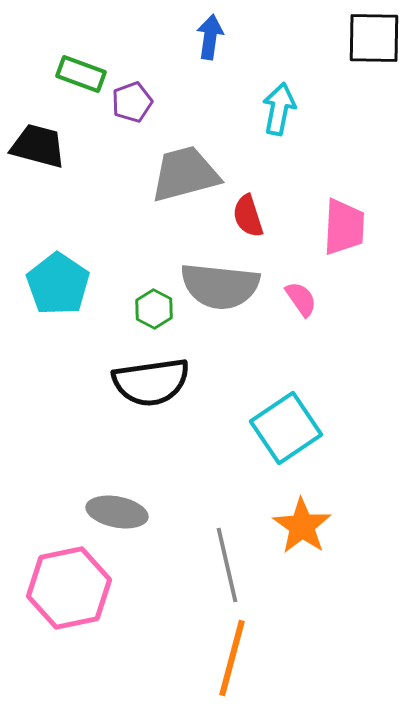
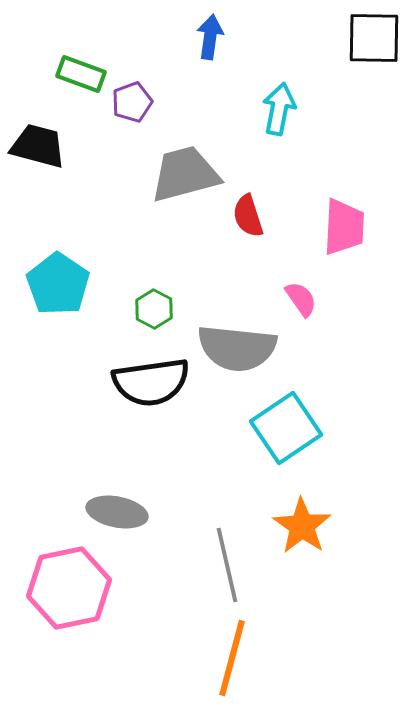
gray semicircle: moved 17 px right, 62 px down
